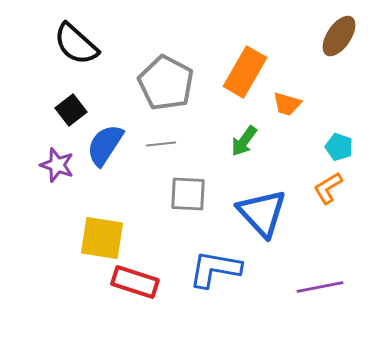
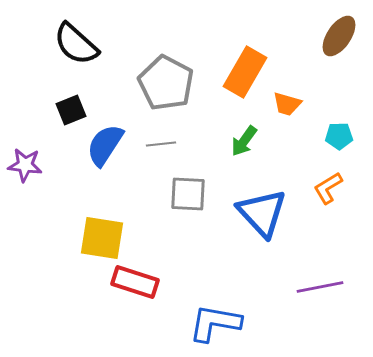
black square: rotated 16 degrees clockwise
cyan pentagon: moved 11 px up; rotated 20 degrees counterclockwise
purple star: moved 32 px left; rotated 12 degrees counterclockwise
blue L-shape: moved 54 px down
